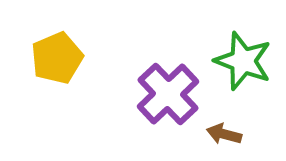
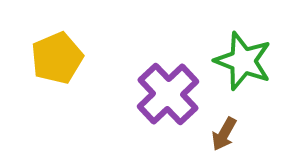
brown arrow: rotated 76 degrees counterclockwise
